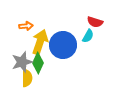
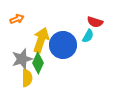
orange arrow: moved 9 px left, 7 px up; rotated 16 degrees counterclockwise
yellow arrow: moved 1 px right, 2 px up
gray star: moved 3 px up
